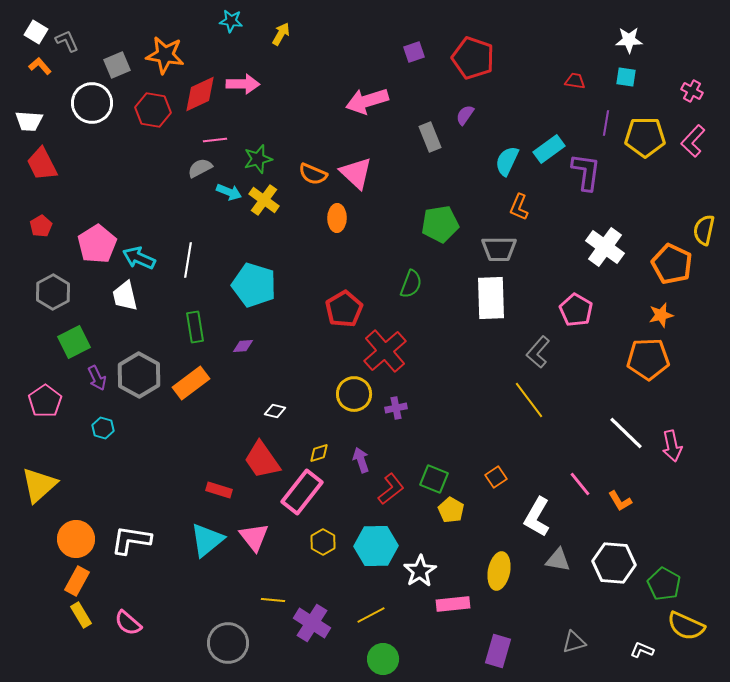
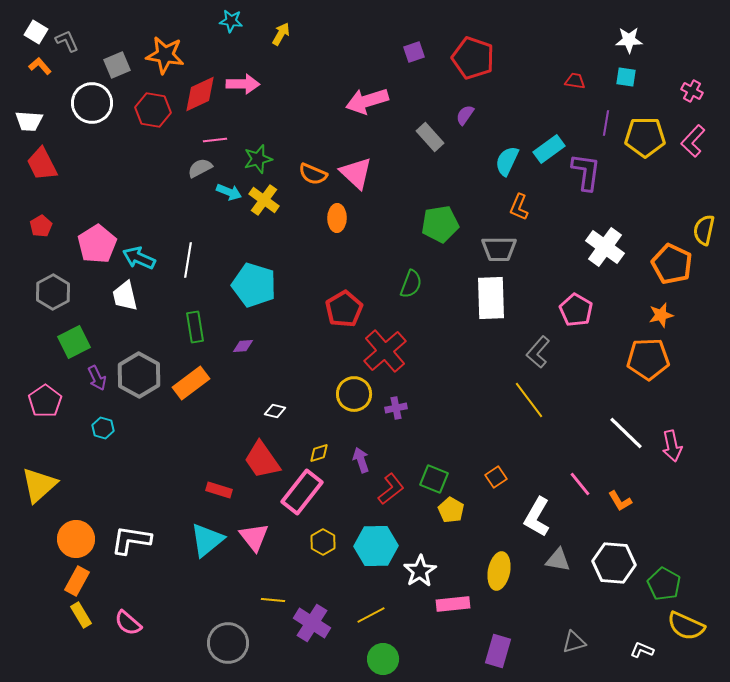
gray rectangle at (430, 137): rotated 20 degrees counterclockwise
